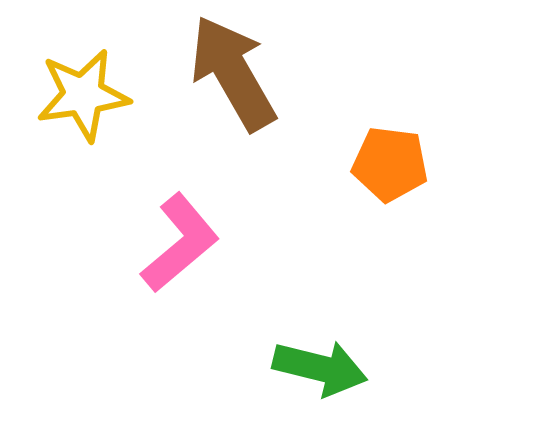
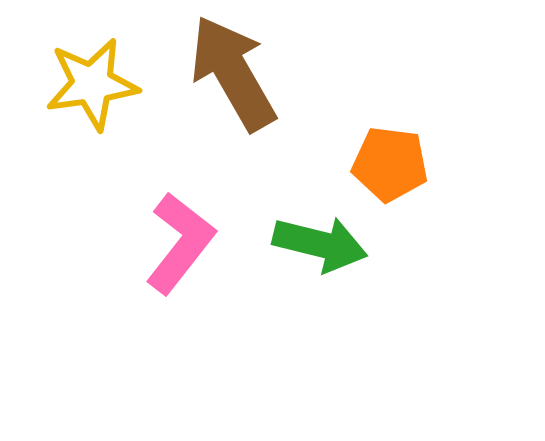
yellow star: moved 9 px right, 11 px up
pink L-shape: rotated 12 degrees counterclockwise
green arrow: moved 124 px up
